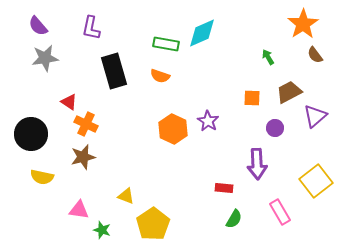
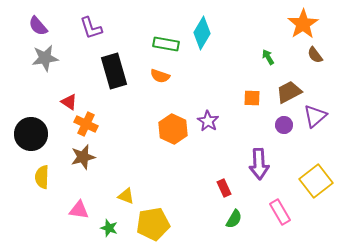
purple L-shape: rotated 30 degrees counterclockwise
cyan diamond: rotated 36 degrees counterclockwise
purple circle: moved 9 px right, 3 px up
purple arrow: moved 2 px right
yellow semicircle: rotated 80 degrees clockwise
red rectangle: rotated 60 degrees clockwise
yellow pentagon: rotated 24 degrees clockwise
green star: moved 7 px right, 2 px up
